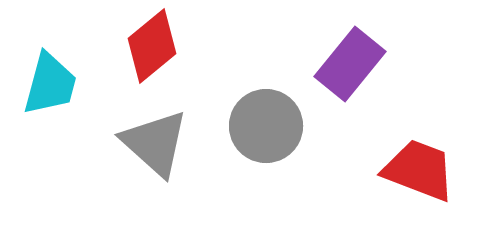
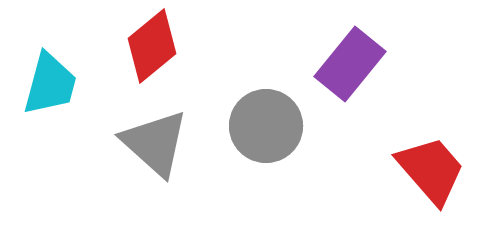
red trapezoid: moved 12 px right; rotated 28 degrees clockwise
